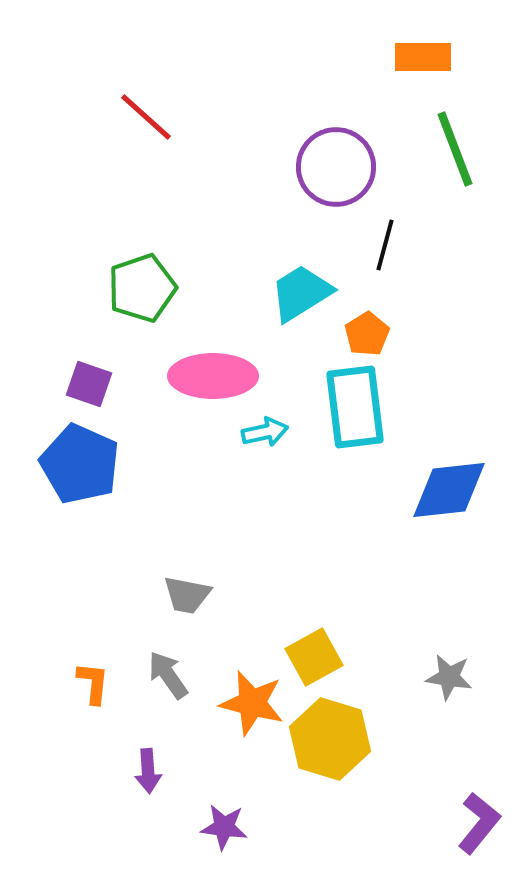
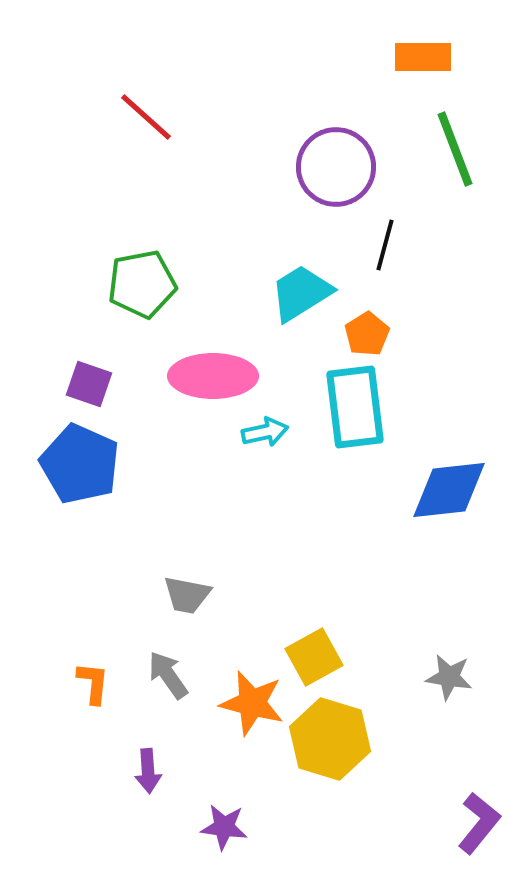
green pentagon: moved 4 px up; rotated 8 degrees clockwise
